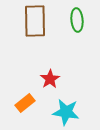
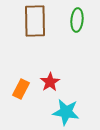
green ellipse: rotated 10 degrees clockwise
red star: moved 3 px down
orange rectangle: moved 4 px left, 14 px up; rotated 24 degrees counterclockwise
